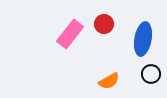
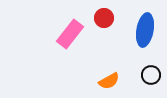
red circle: moved 6 px up
blue ellipse: moved 2 px right, 9 px up
black circle: moved 1 px down
